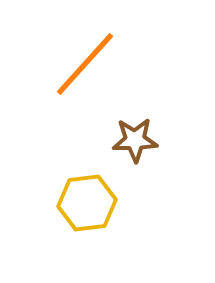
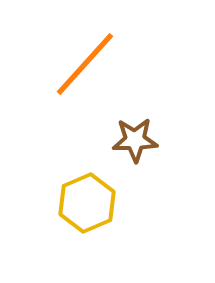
yellow hexagon: rotated 16 degrees counterclockwise
